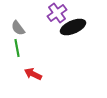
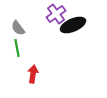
purple cross: moved 1 px left, 1 px down
black ellipse: moved 2 px up
red arrow: rotated 72 degrees clockwise
